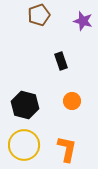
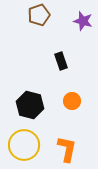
black hexagon: moved 5 px right
